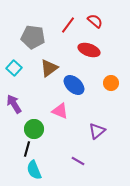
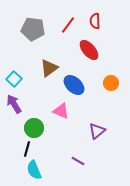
red semicircle: rotated 133 degrees counterclockwise
gray pentagon: moved 8 px up
red ellipse: rotated 30 degrees clockwise
cyan square: moved 11 px down
pink triangle: moved 1 px right
green circle: moved 1 px up
